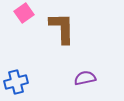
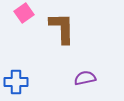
blue cross: rotated 15 degrees clockwise
